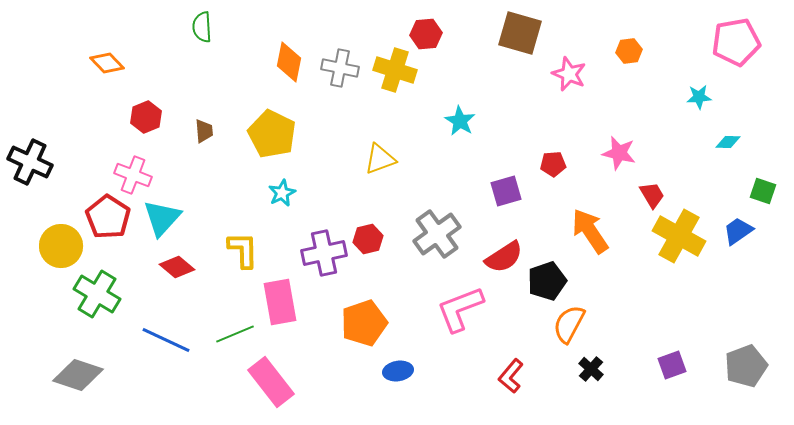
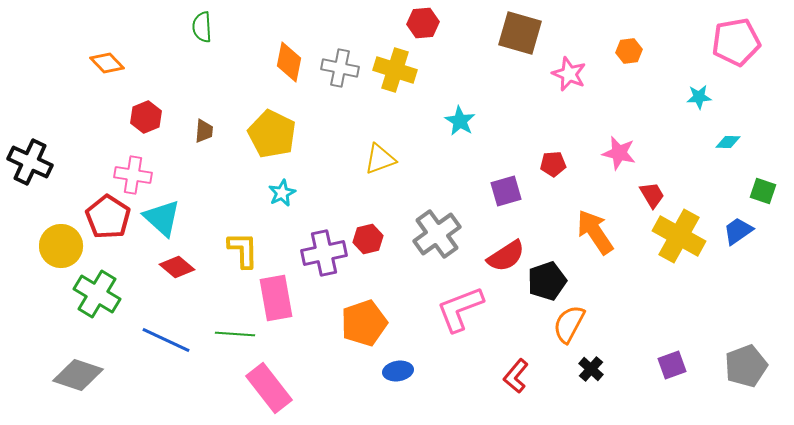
red hexagon at (426, 34): moved 3 px left, 11 px up
brown trapezoid at (204, 131): rotated 10 degrees clockwise
pink cross at (133, 175): rotated 12 degrees counterclockwise
cyan triangle at (162, 218): rotated 30 degrees counterclockwise
orange arrow at (590, 231): moved 5 px right, 1 px down
red semicircle at (504, 257): moved 2 px right, 1 px up
pink rectangle at (280, 302): moved 4 px left, 4 px up
green line at (235, 334): rotated 27 degrees clockwise
red L-shape at (511, 376): moved 5 px right
pink rectangle at (271, 382): moved 2 px left, 6 px down
